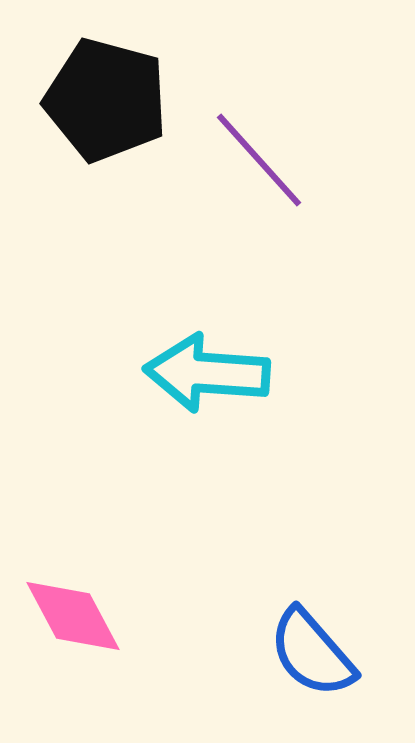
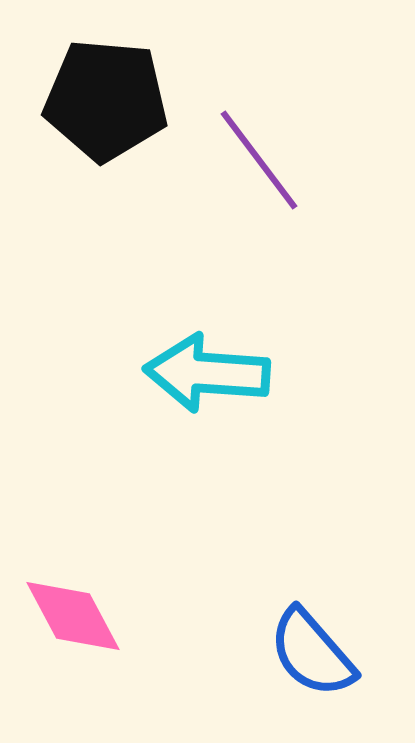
black pentagon: rotated 10 degrees counterclockwise
purple line: rotated 5 degrees clockwise
